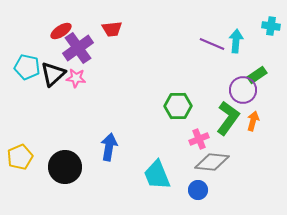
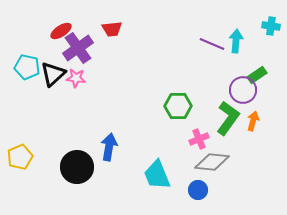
black circle: moved 12 px right
